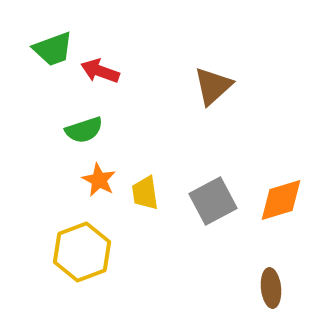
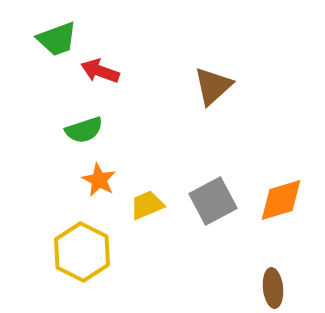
green trapezoid: moved 4 px right, 10 px up
yellow trapezoid: moved 2 px right, 12 px down; rotated 75 degrees clockwise
yellow hexagon: rotated 12 degrees counterclockwise
brown ellipse: moved 2 px right
